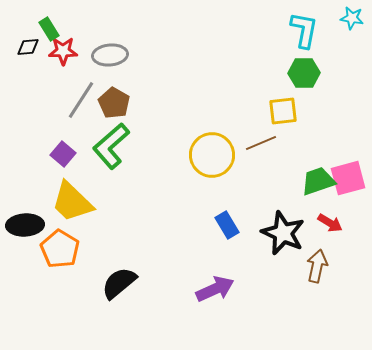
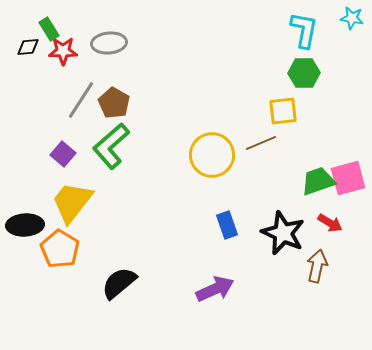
gray ellipse: moved 1 px left, 12 px up
yellow trapezoid: rotated 84 degrees clockwise
blue rectangle: rotated 12 degrees clockwise
